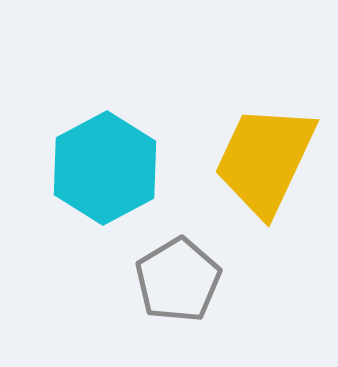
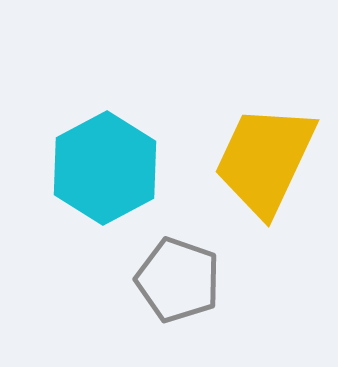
gray pentagon: rotated 22 degrees counterclockwise
